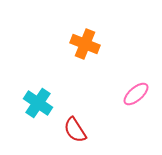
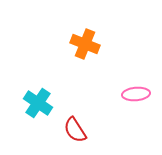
pink ellipse: rotated 36 degrees clockwise
